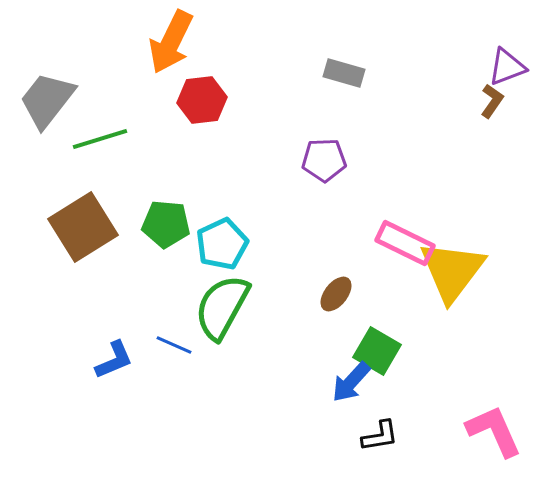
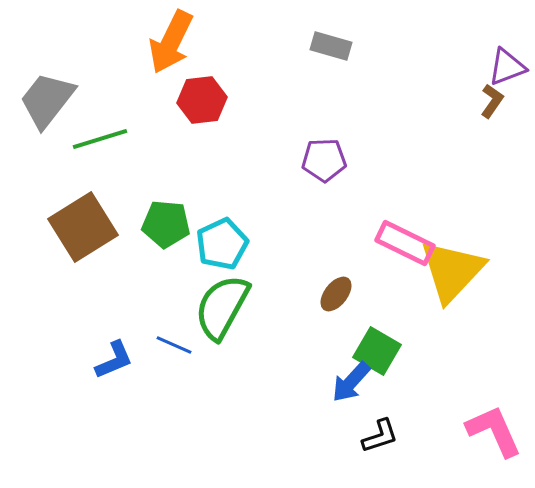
gray rectangle: moved 13 px left, 27 px up
yellow triangle: rotated 6 degrees clockwise
black L-shape: rotated 9 degrees counterclockwise
